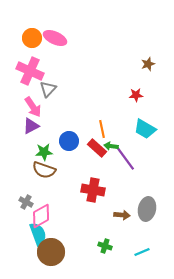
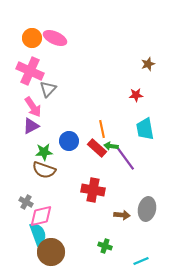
cyan trapezoid: rotated 50 degrees clockwise
pink diamond: rotated 15 degrees clockwise
cyan line: moved 1 px left, 9 px down
